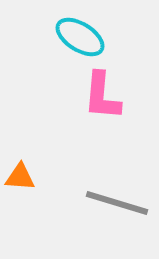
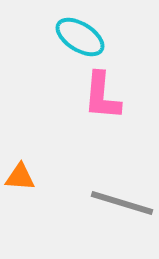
gray line: moved 5 px right
